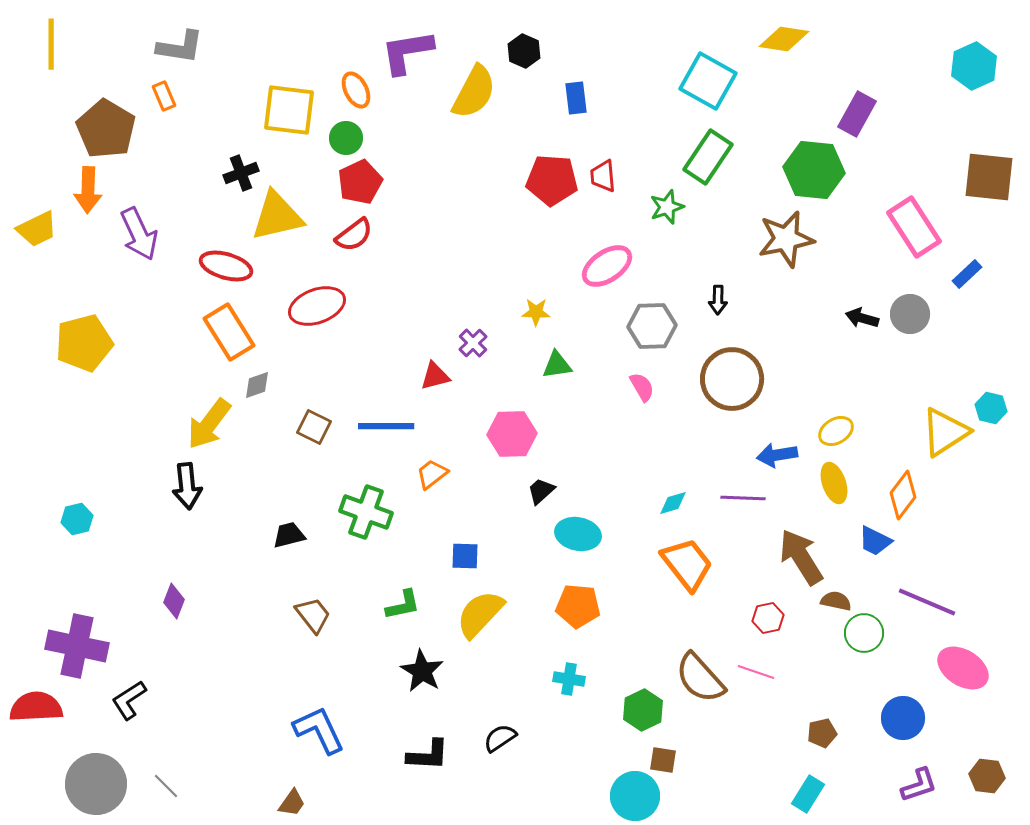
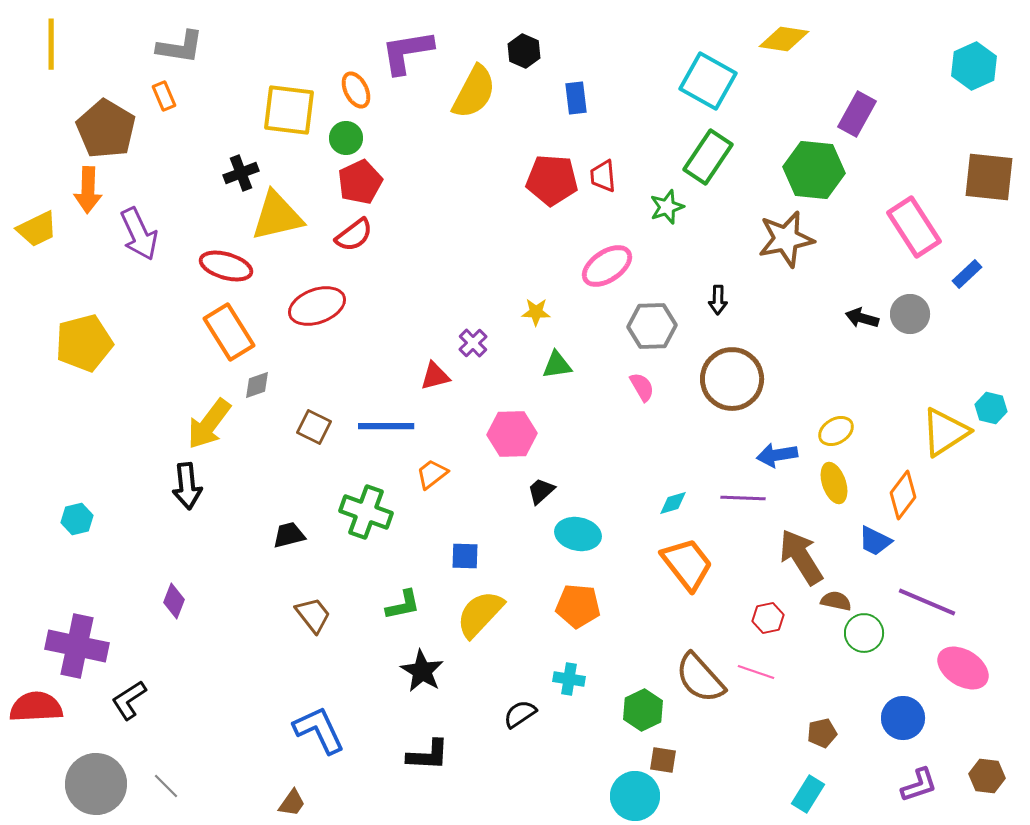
black semicircle at (500, 738): moved 20 px right, 24 px up
